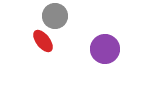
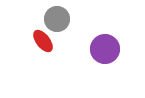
gray circle: moved 2 px right, 3 px down
